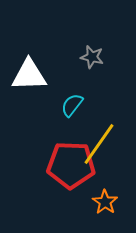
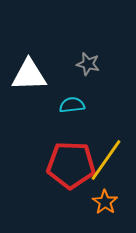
gray star: moved 4 px left, 7 px down
cyan semicircle: rotated 45 degrees clockwise
yellow line: moved 7 px right, 16 px down
